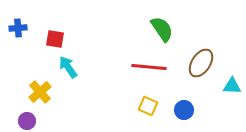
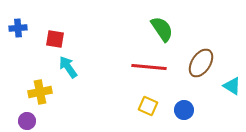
cyan triangle: rotated 30 degrees clockwise
yellow cross: rotated 30 degrees clockwise
